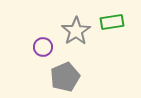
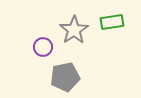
gray star: moved 2 px left, 1 px up
gray pentagon: rotated 12 degrees clockwise
